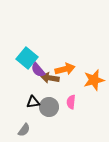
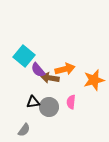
cyan square: moved 3 px left, 2 px up
